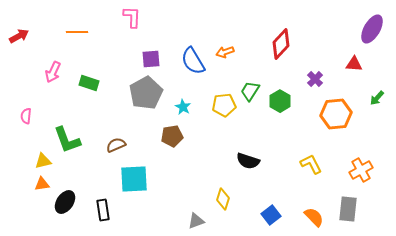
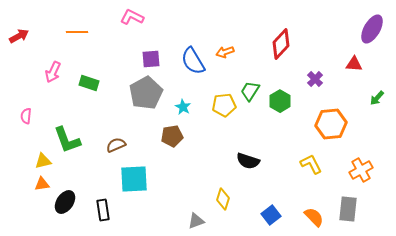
pink L-shape: rotated 65 degrees counterclockwise
orange hexagon: moved 5 px left, 10 px down
